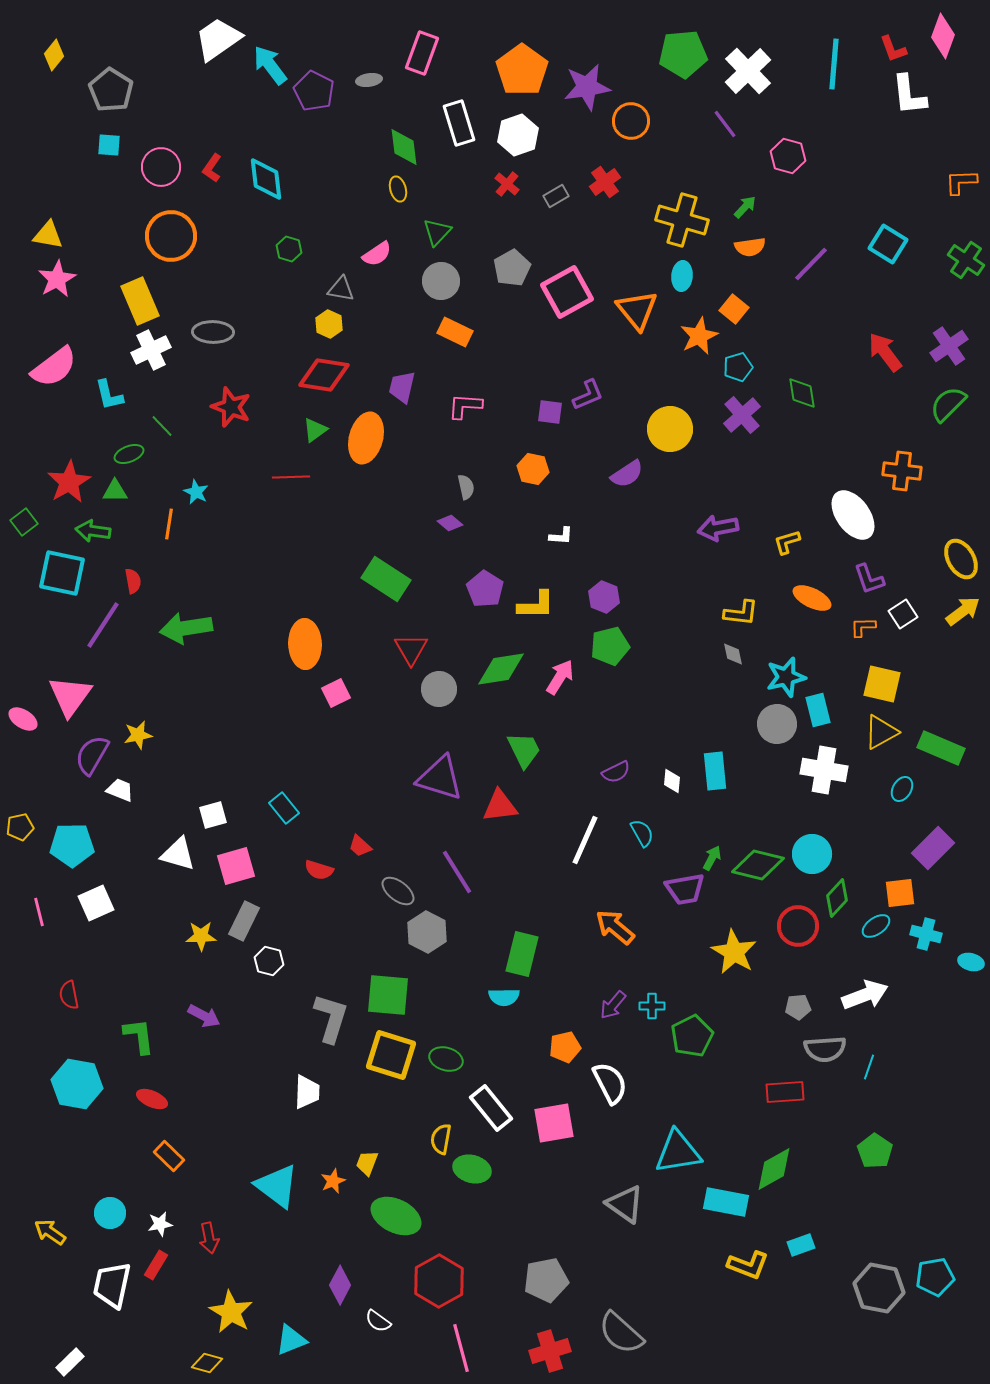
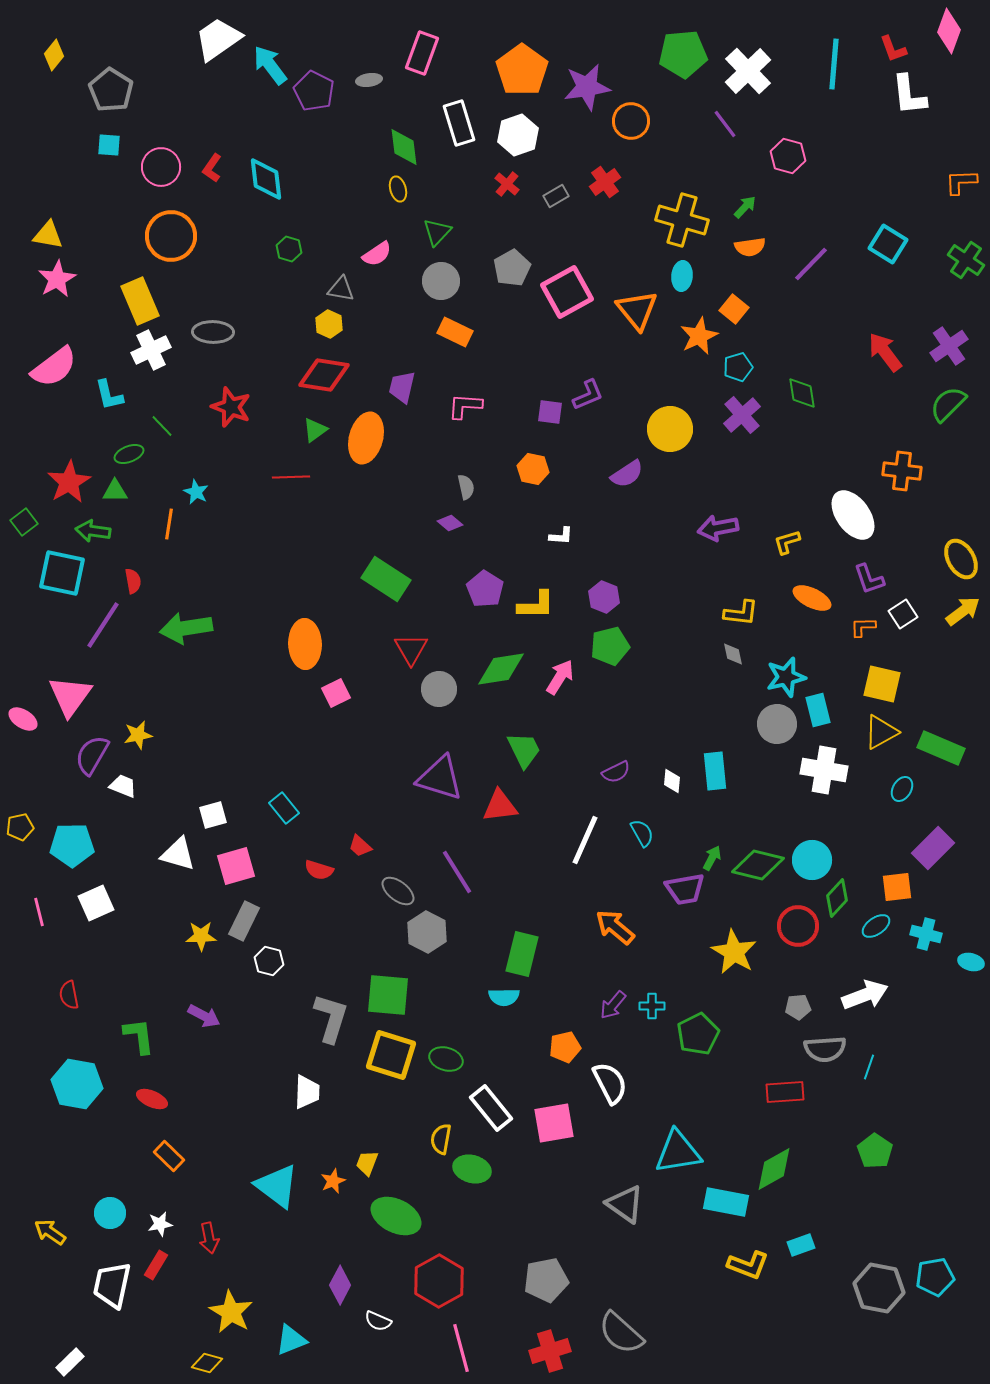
pink diamond at (943, 36): moved 6 px right, 5 px up
white trapezoid at (120, 790): moved 3 px right, 4 px up
cyan circle at (812, 854): moved 6 px down
orange square at (900, 893): moved 3 px left, 6 px up
green pentagon at (692, 1036): moved 6 px right, 2 px up
white semicircle at (378, 1321): rotated 12 degrees counterclockwise
